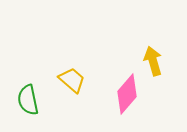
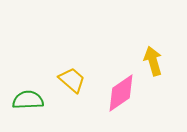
pink diamond: moved 6 px left, 1 px up; rotated 15 degrees clockwise
green semicircle: rotated 100 degrees clockwise
